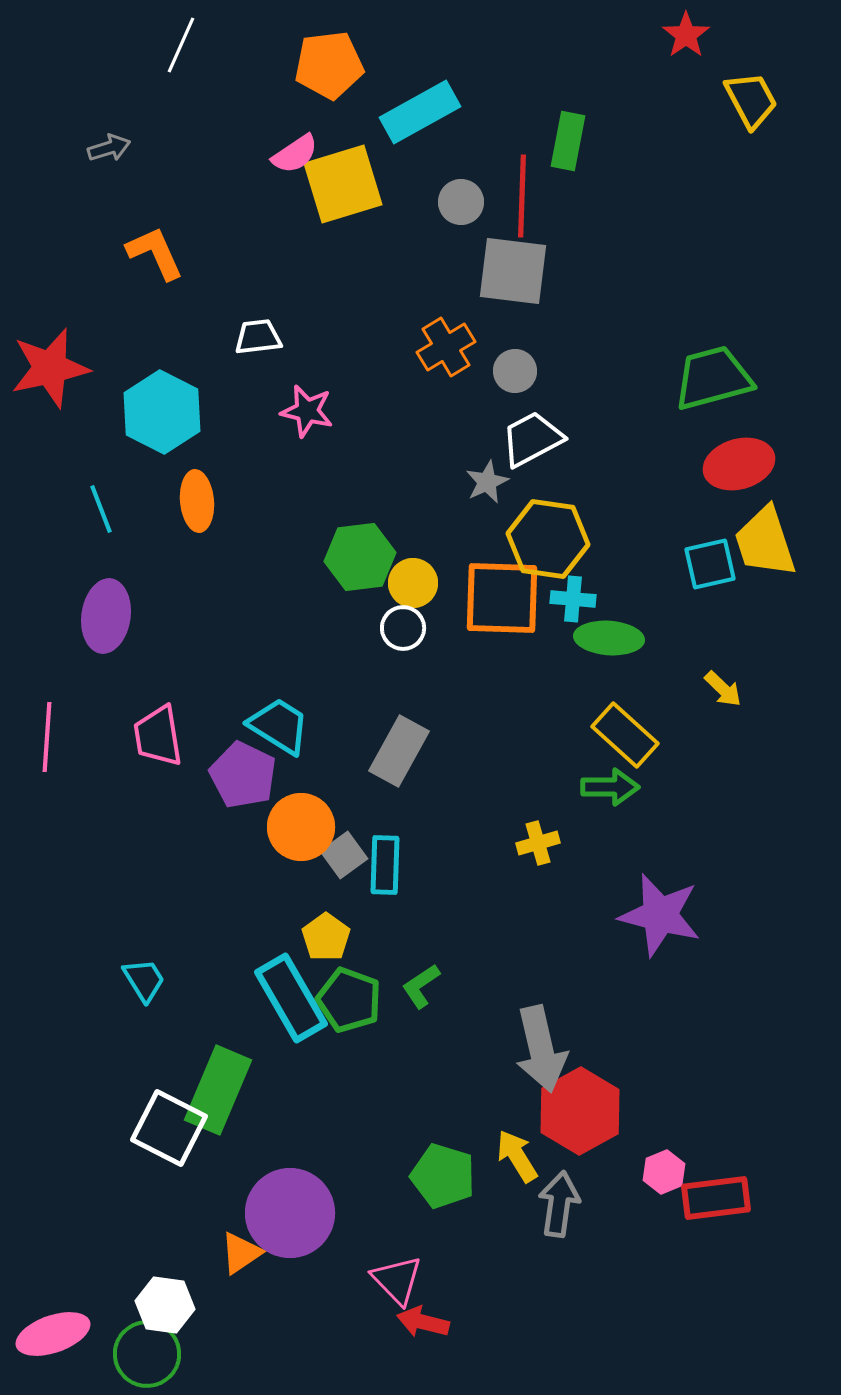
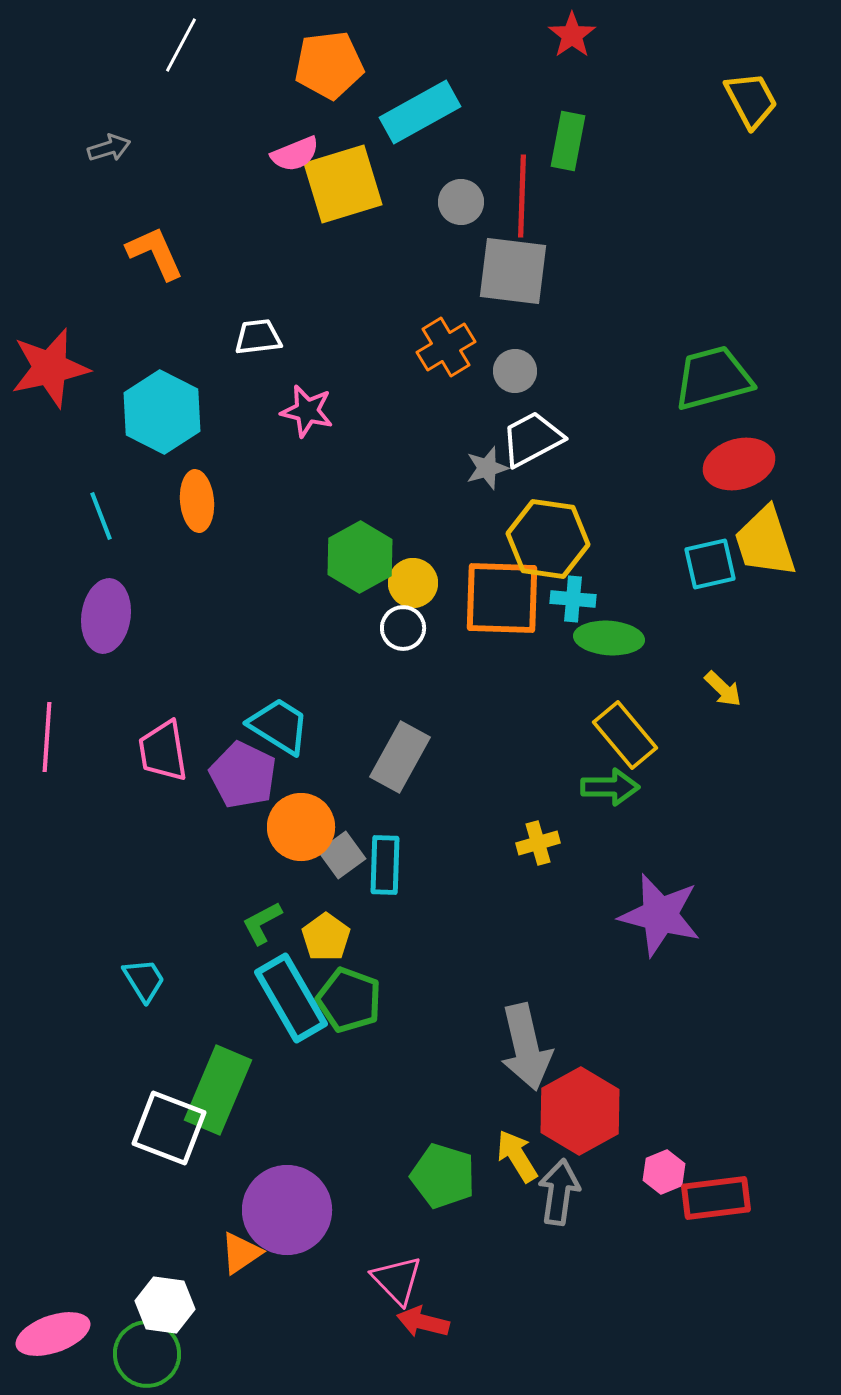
red star at (686, 35): moved 114 px left
white line at (181, 45): rotated 4 degrees clockwise
pink semicircle at (295, 154): rotated 12 degrees clockwise
gray star at (487, 482): moved 14 px up; rotated 9 degrees clockwise
cyan line at (101, 509): moved 7 px down
green hexagon at (360, 557): rotated 22 degrees counterclockwise
yellow rectangle at (625, 735): rotated 8 degrees clockwise
pink trapezoid at (158, 736): moved 5 px right, 15 px down
gray rectangle at (399, 751): moved 1 px right, 6 px down
gray square at (344, 855): moved 2 px left
green L-shape at (421, 986): moved 159 px left, 63 px up; rotated 6 degrees clockwise
gray arrow at (541, 1049): moved 15 px left, 2 px up
white square at (169, 1128): rotated 6 degrees counterclockwise
gray arrow at (559, 1204): moved 12 px up
purple circle at (290, 1213): moved 3 px left, 3 px up
